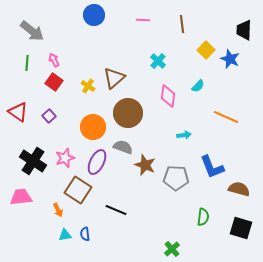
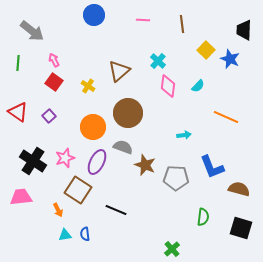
green line: moved 9 px left
brown triangle: moved 5 px right, 7 px up
pink diamond: moved 10 px up
